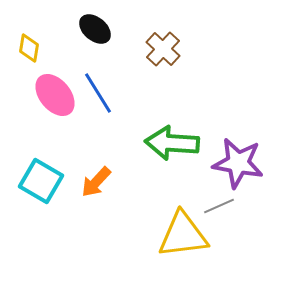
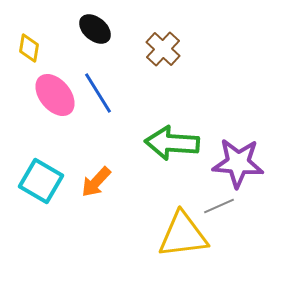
purple star: rotated 6 degrees counterclockwise
